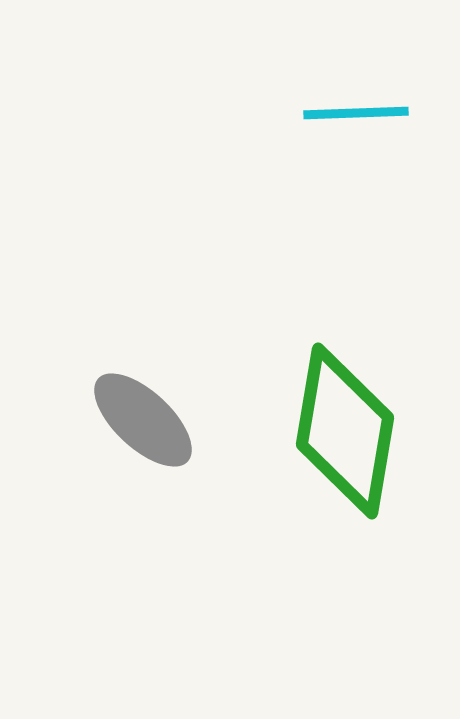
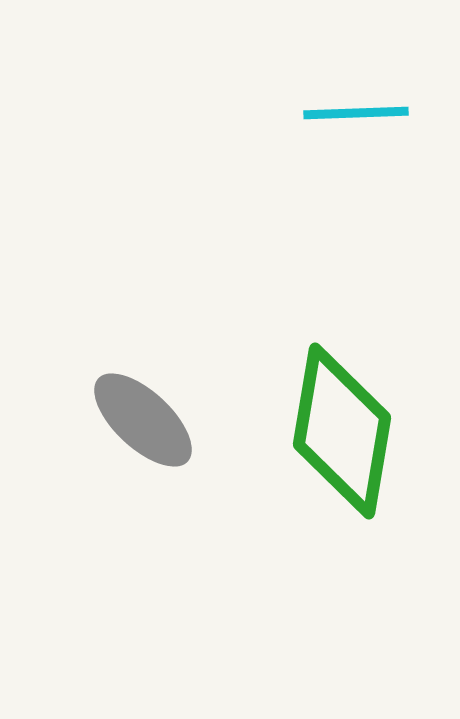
green diamond: moved 3 px left
